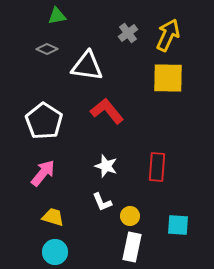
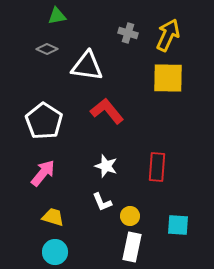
gray cross: rotated 36 degrees counterclockwise
